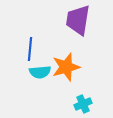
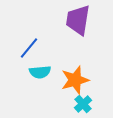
blue line: moved 1 px left, 1 px up; rotated 35 degrees clockwise
orange star: moved 9 px right, 13 px down
cyan cross: rotated 18 degrees counterclockwise
